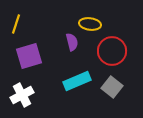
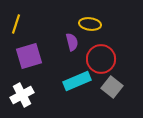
red circle: moved 11 px left, 8 px down
